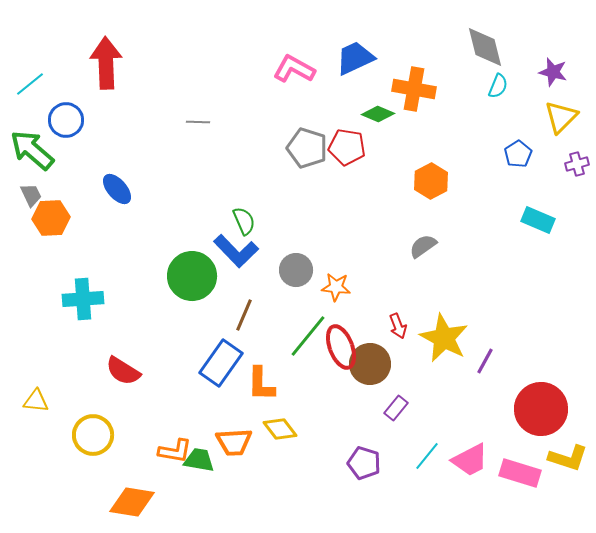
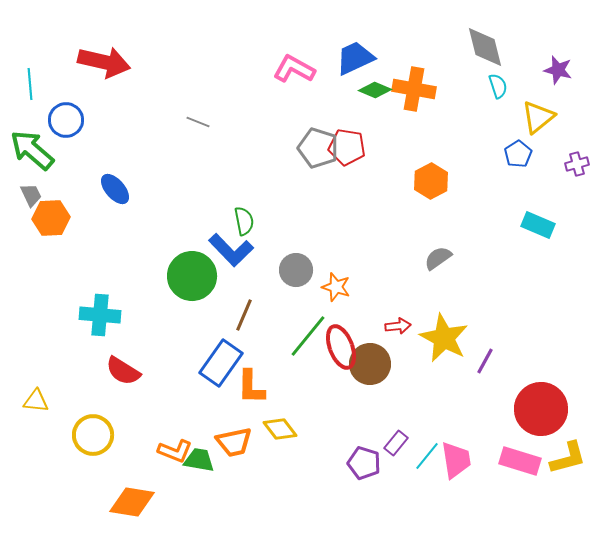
red arrow at (106, 63): moved 2 px left, 1 px up; rotated 105 degrees clockwise
purple star at (553, 72): moved 5 px right, 2 px up
cyan line at (30, 84): rotated 56 degrees counterclockwise
cyan semicircle at (498, 86): rotated 40 degrees counterclockwise
green diamond at (378, 114): moved 3 px left, 24 px up
yellow triangle at (561, 117): moved 23 px left; rotated 6 degrees clockwise
gray line at (198, 122): rotated 20 degrees clockwise
gray pentagon at (307, 148): moved 11 px right
blue ellipse at (117, 189): moved 2 px left
cyan rectangle at (538, 220): moved 5 px down
green semicircle at (244, 221): rotated 12 degrees clockwise
gray semicircle at (423, 246): moved 15 px right, 12 px down
blue L-shape at (236, 251): moved 5 px left, 1 px up
orange star at (336, 287): rotated 12 degrees clockwise
cyan cross at (83, 299): moved 17 px right, 16 px down; rotated 9 degrees clockwise
red arrow at (398, 326): rotated 75 degrees counterclockwise
orange L-shape at (261, 384): moved 10 px left, 3 px down
purple rectangle at (396, 408): moved 35 px down
orange trapezoid at (234, 442): rotated 9 degrees counterclockwise
orange L-shape at (175, 451): rotated 12 degrees clockwise
yellow L-shape at (568, 458): rotated 33 degrees counterclockwise
pink trapezoid at (470, 460): moved 14 px left; rotated 72 degrees counterclockwise
pink rectangle at (520, 473): moved 12 px up
